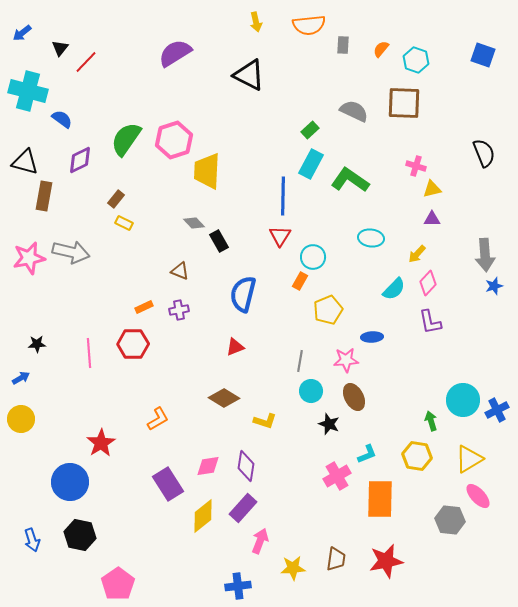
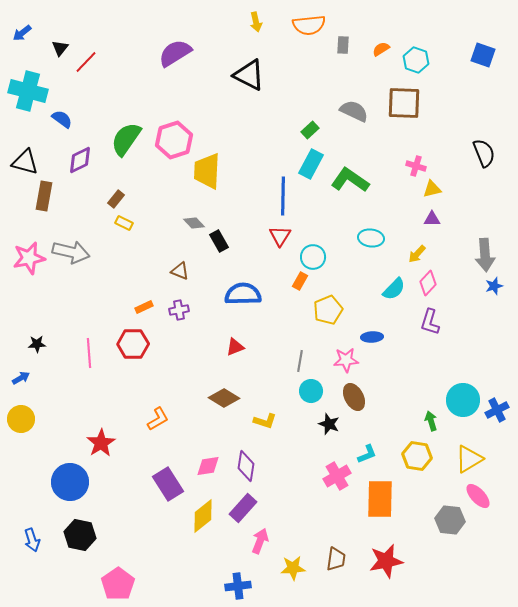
orange semicircle at (381, 49): rotated 18 degrees clockwise
blue semicircle at (243, 294): rotated 75 degrees clockwise
purple L-shape at (430, 322): rotated 28 degrees clockwise
